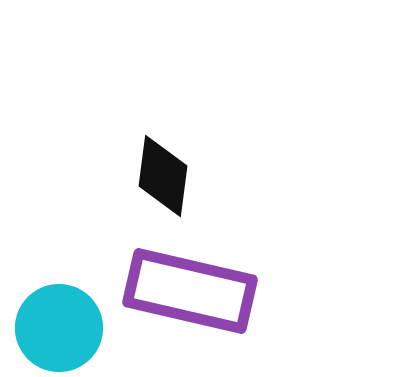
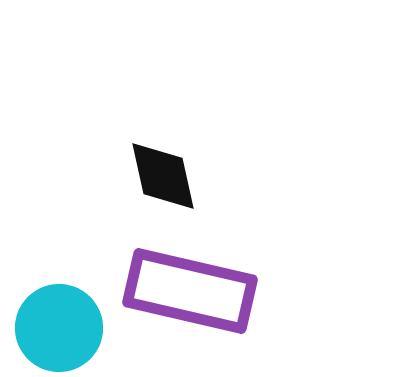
black diamond: rotated 20 degrees counterclockwise
